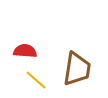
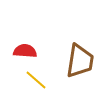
brown trapezoid: moved 3 px right, 8 px up
